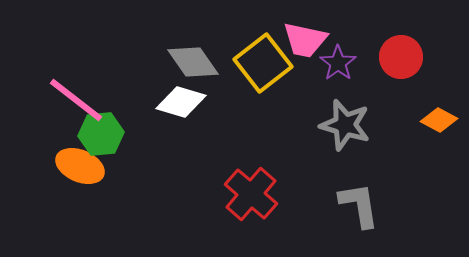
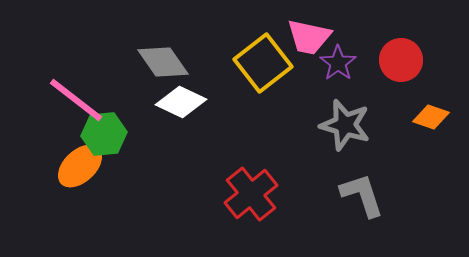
pink trapezoid: moved 4 px right, 3 px up
red circle: moved 3 px down
gray diamond: moved 30 px left
white diamond: rotated 9 degrees clockwise
orange diamond: moved 8 px left, 3 px up; rotated 9 degrees counterclockwise
green hexagon: moved 3 px right
orange ellipse: rotated 66 degrees counterclockwise
red cross: rotated 10 degrees clockwise
gray L-shape: moved 3 px right, 10 px up; rotated 9 degrees counterclockwise
